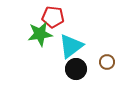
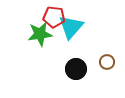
red pentagon: moved 1 px right
cyan triangle: moved 19 px up; rotated 12 degrees counterclockwise
